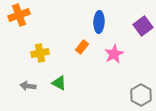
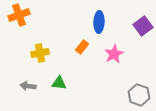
green triangle: rotated 21 degrees counterclockwise
gray hexagon: moved 2 px left; rotated 10 degrees counterclockwise
